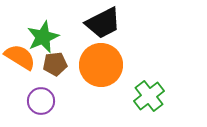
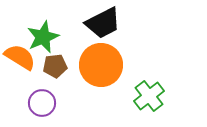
brown pentagon: moved 2 px down
purple circle: moved 1 px right, 2 px down
